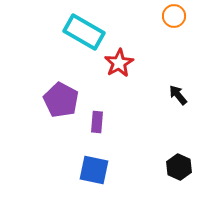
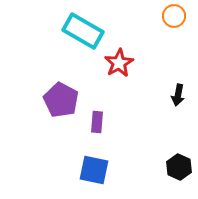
cyan rectangle: moved 1 px left, 1 px up
black arrow: rotated 130 degrees counterclockwise
